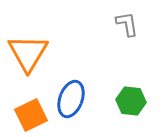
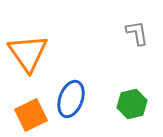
gray L-shape: moved 10 px right, 9 px down
orange triangle: rotated 6 degrees counterclockwise
green hexagon: moved 1 px right, 3 px down; rotated 20 degrees counterclockwise
